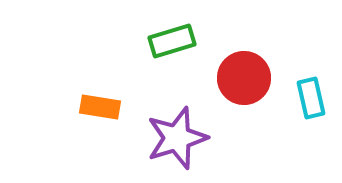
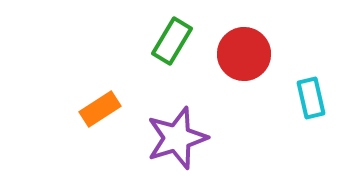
green rectangle: rotated 42 degrees counterclockwise
red circle: moved 24 px up
orange rectangle: moved 2 px down; rotated 42 degrees counterclockwise
